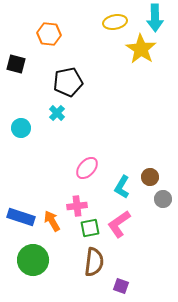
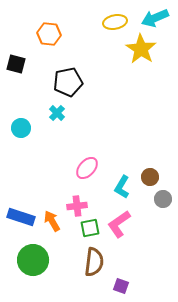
cyan arrow: rotated 68 degrees clockwise
